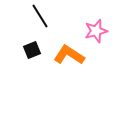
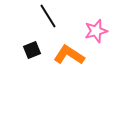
black line: moved 8 px right
